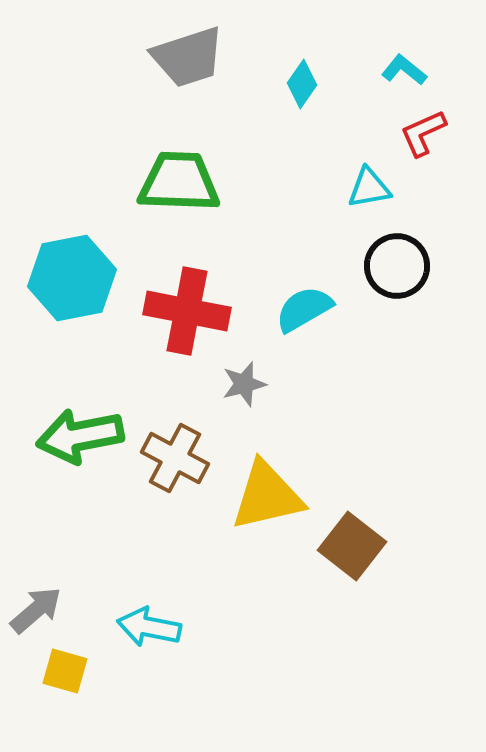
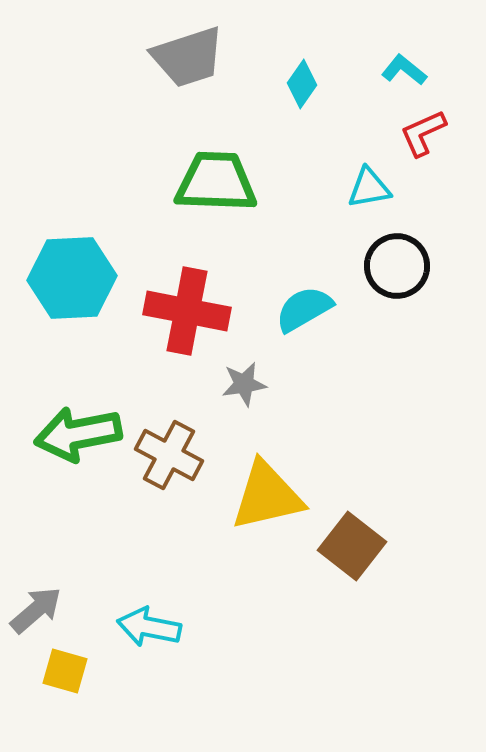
green trapezoid: moved 37 px right
cyan hexagon: rotated 8 degrees clockwise
gray star: rotated 6 degrees clockwise
green arrow: moved 2 px left, 2 px up
brown cross: moved 6 px left, 3 px up
